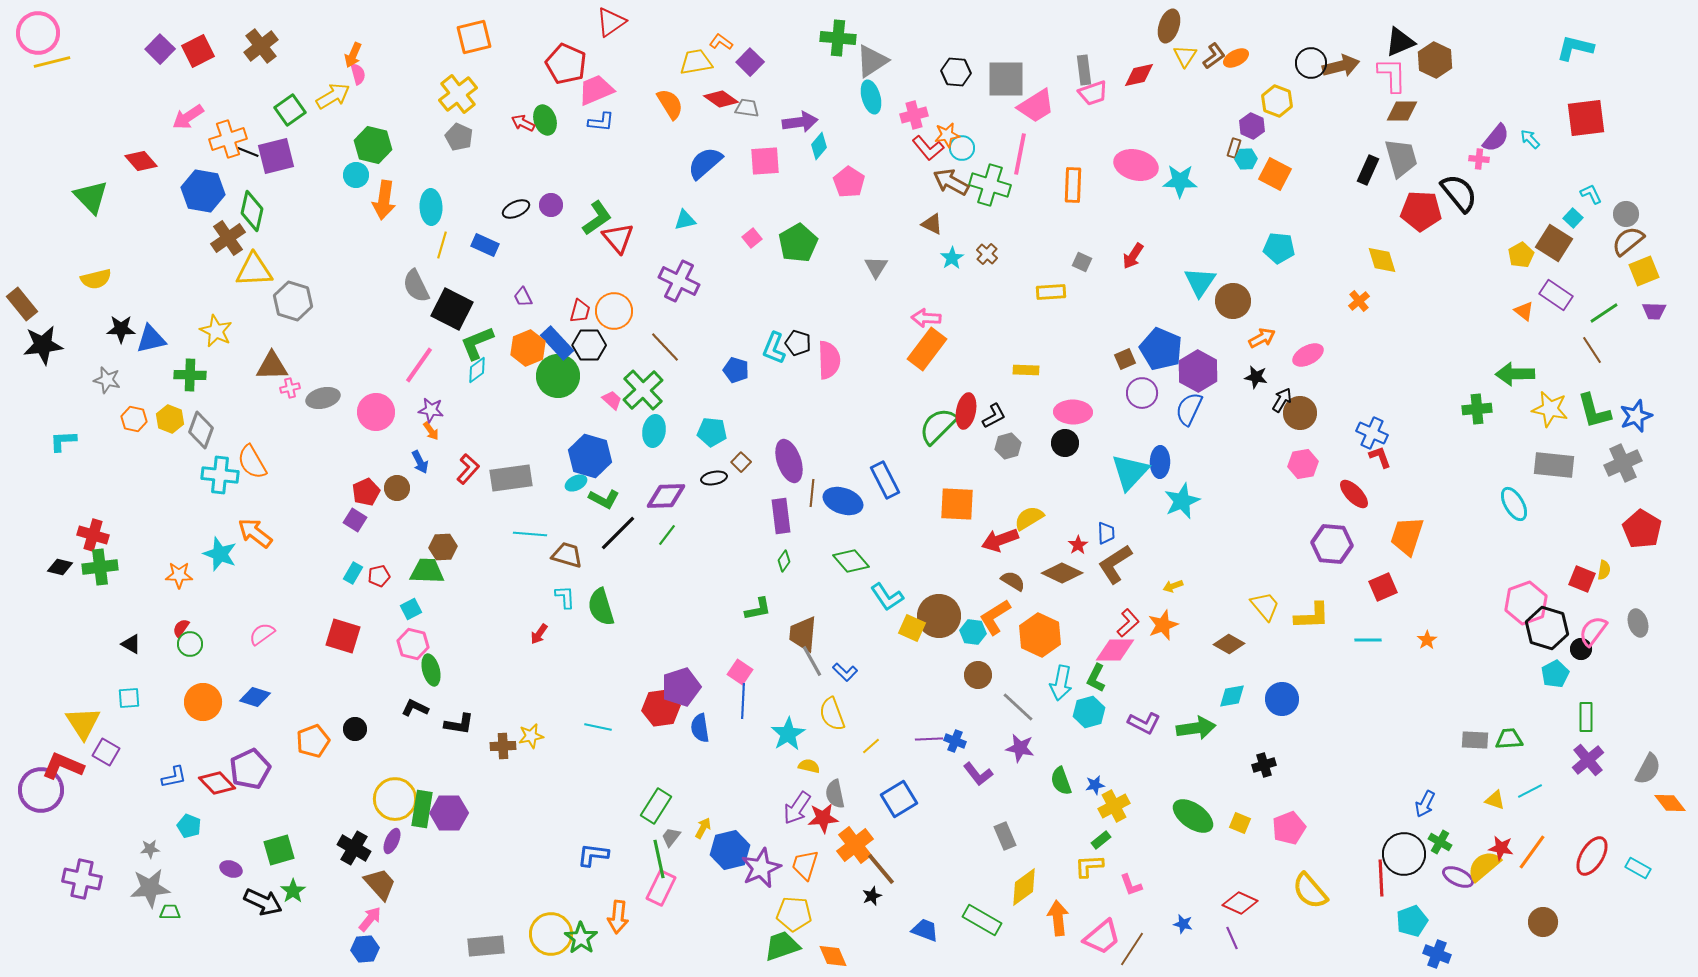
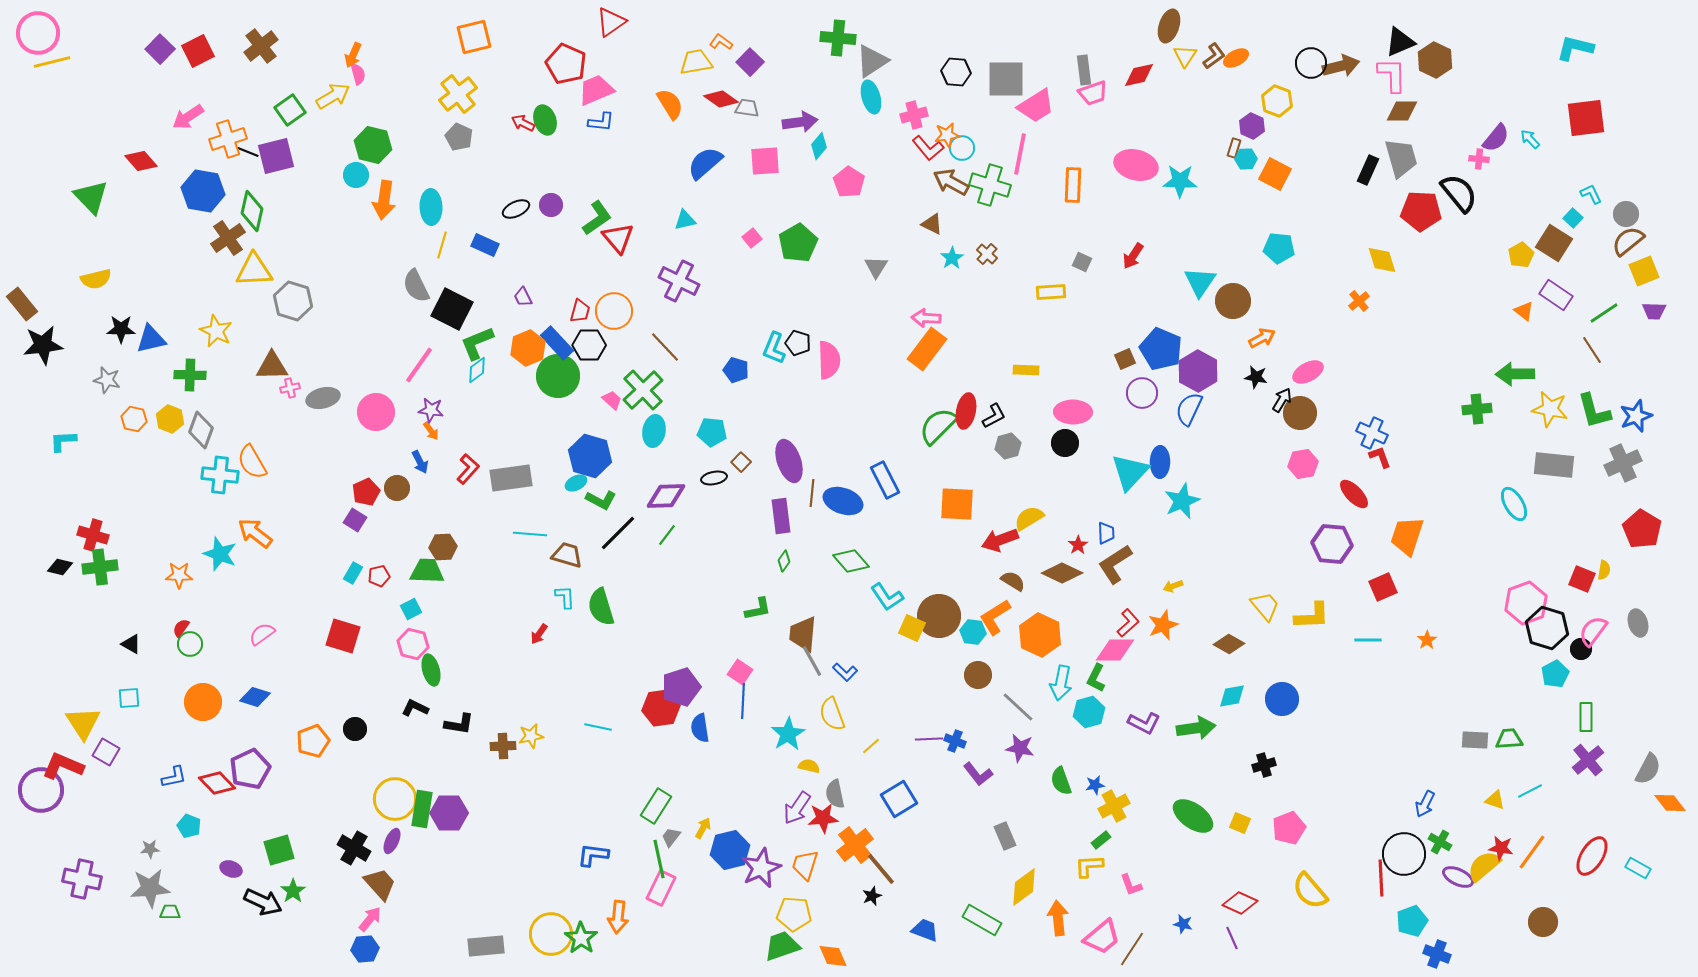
pink ellipse at (1308, 355): moved 17 px down
green L-shape at (604, 499): moved 3 px left, 1 px down
